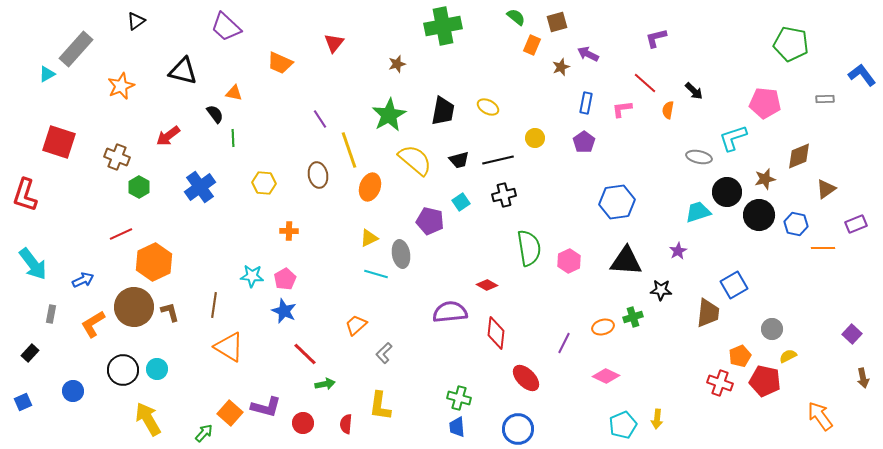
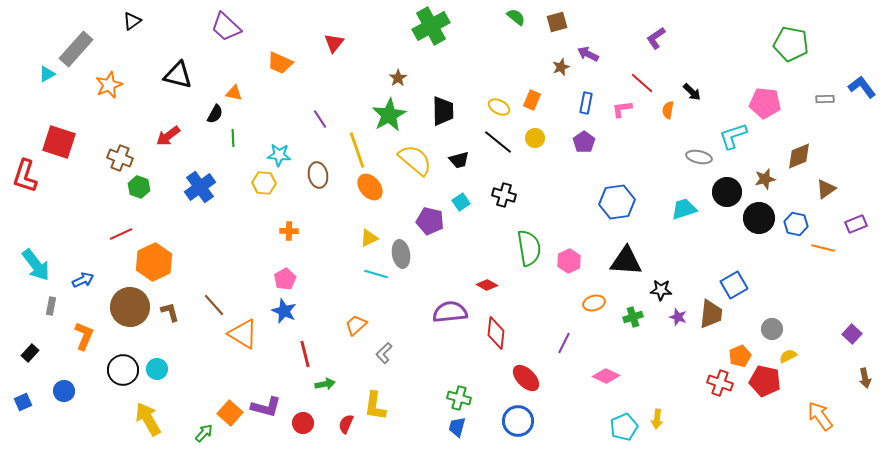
black triangle at (136, 21): moved 4 px left
green cross at (443, 26): moved 12 px left; rotated 18 degrees counterclockwise
purple L-shape at (656, 38): rotated 20 degrees counterclockwise
orange rectangle at (532, 45): moved 55 px down
brown star at (397, 64): moved 1 px right, 14 px down; rotated 18 degrees counterclockwise
black triangle at (183, 71): moved 5 px left, 4 px down
blue L-shape at (862, 75): moved 12 px down
red line at (645, 83): moved 3 px left
orange star at (121, 86): moved 12 px left, 1 px up
black arrow at (694, 91): moved 2 px left, 1 px down
yellow ellipse at (488, 107): moved 11 px right
black trapezoid at (443, 111): rotated 12 degrees counterclockwise
black semicircle at (215, 114): rotated 66 degrees clockwise
cyan L-shape at (733, 138): moved 2 px up
yellow line at (349, 150): moved 8 px right
brown cross at (117, 157): moved 3 px right, 1 px down
black line at (498, 160): moved 18 px up; rotated 52 degrees clockwise
green hexagon at (139, 187): rotated 10 degrees counterclockwise
orange ellipse at (370, 187): rotated 60 degrees counterclockwise
red L-shape at (25, 195): moved 19 px up
black cross at (504, 195): rotated 30 degrees clockwise
cyan trapezoid at (698, 212): moved 14 px left, 3 px up
black circle at (759, 215): moved 3 px down
orange line at (823, 248): rotated 15 degrees clockwise
purple star at (678, 251): moved 66 px down; rotated 24 degrees counterclockwise
cyan arrow at (33, 264): moved 3 px right, 1 px down
cyan star at (252, 276): moved 27 px right, 121 px up
brown line at (214, 305): rotated 50 degrees counterclockwise
brown circle at (134, 307): moved 4 px left
brown trapezoid at (708, 313): moved 3 px right, 1 px down
gray rectangle at (51, 314): moved 8 px up
orange L-shape at (93, 324): moved 9 px left, 12 px down; rotated 144 degrees clockwise
orange ellipse at (603, 327): moved 9 px left, 24 px up
orange triangle at (229, 347): moved 14 px right, 13 px up
red line at (305, 354): rotated 32 degrees clockwise
brown arrow at (863, 378): moved 2 px right
blue circle at (73, 391): moved 9 px left
yellow L-shape at (380, 406): moved 5 px left
red semicircle at (346, 424): rotated 18 degrees clockwise
cyan pentagon at (623, 425): moved 1 px right, 2 px down
blue trapezoid at (457, 427): rotated 20 degrees clockwise
blue circle at (518, 429): moved 8 px up
